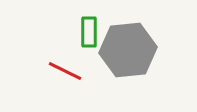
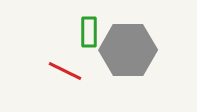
gray hexagon: rotated 6 degrees clockwise
